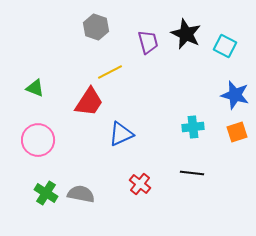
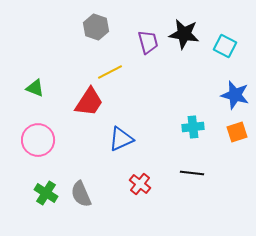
black star: moved 2 px left; rotated 16 degrees counterclockwise
blue triangle: moved 5 px down
gray semicircle: rotated 124 degrees counterclockwise
